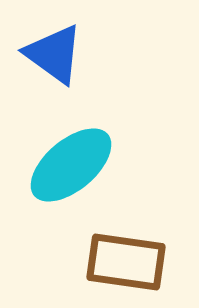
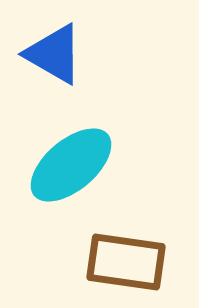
blue triangle: rotated 6 degrees counterclockwise
